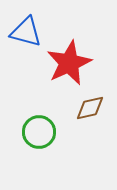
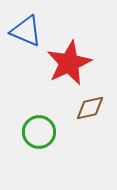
blue triangle: moved 1 px up; rotated 8 degrees clockwise
